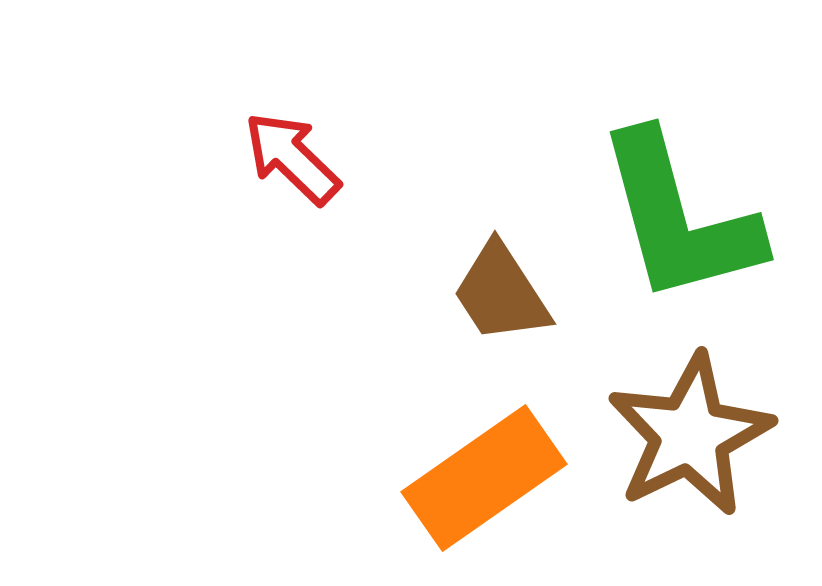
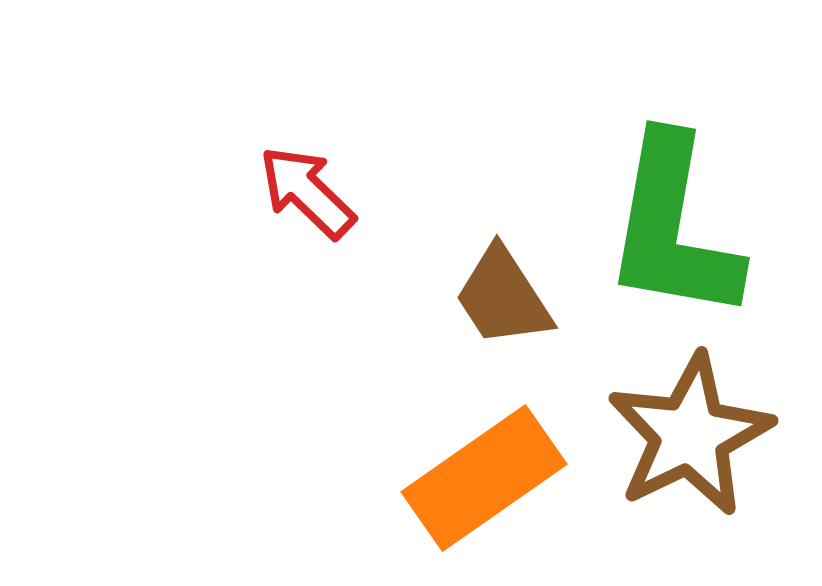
red arrow: moved 15 px right, 34 px down
green L-shape: moved 6 px left, 10 px down; rotated 25 degrees clockwise
brown trapezoid: moved 2 px right, 4 px down
